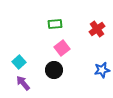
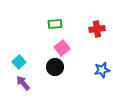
red cross: rotated 28 degrees clockwise
black circle: moved 1 px right, 3 px up
